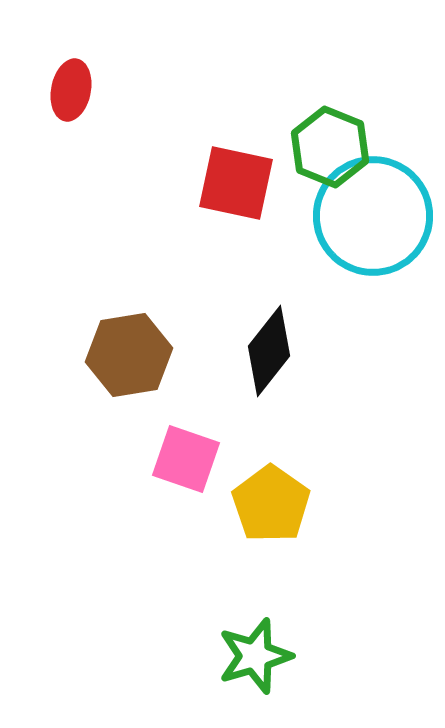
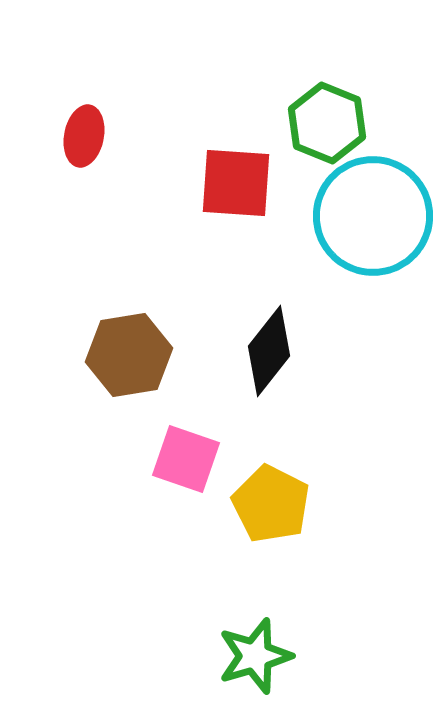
red ellipse: moved 13 px right, 46 px down
green hexagon: moved 3 px left, 24 px up
red square: rotated 8 degrees counterclockwise
yellow pentagon: rotated 8 degrees counterclockwise
